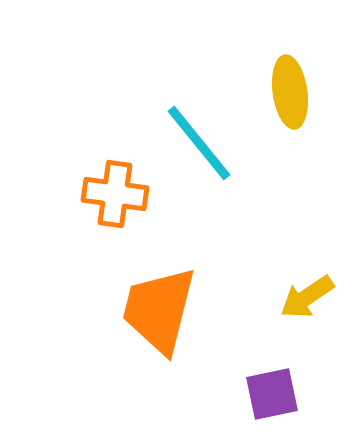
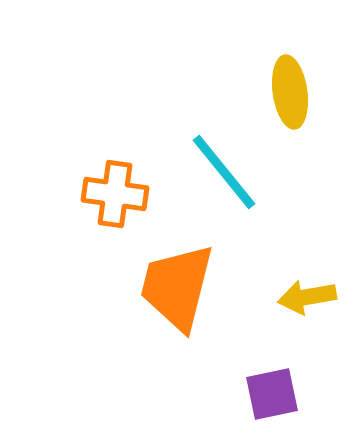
cyan line: moved 25 px right, 29 px down
yellow arrow: rotated 24 degrees clockwise
orange trapezoid: moved 18 px right, 23 px up
